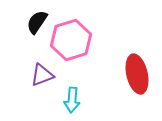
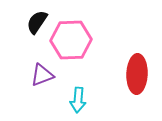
pink hexagon: rotated 15 degrees clockwise
red ellipse: rotated 15 degrees clockwise
cyan arrow: moved 6 px right
